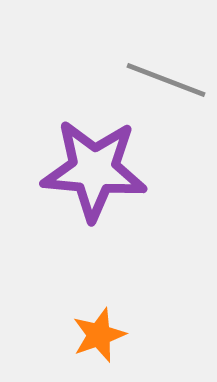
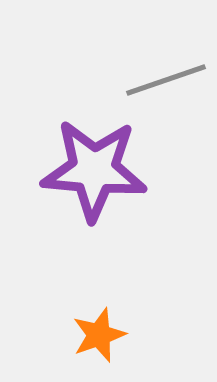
gray line: rotated 40 degrees counterclockwise
